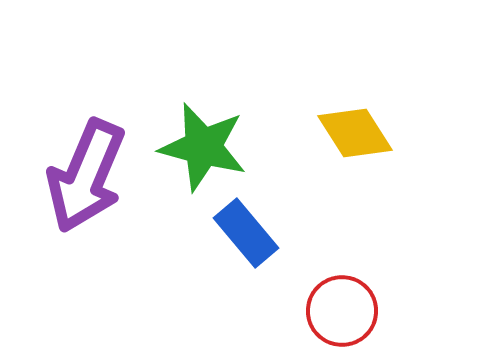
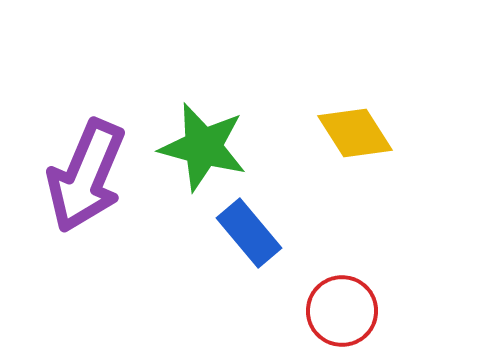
blue rectangle: moved 3 px right
